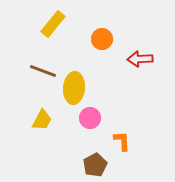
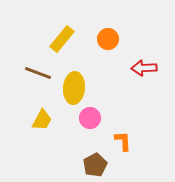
yellow rectangle: moved 9 px right, 15 px down
orange circle: moved 6 px right
red arrow: moved 4 px right, 9 px down
brown line: moved 5 px left, 2 px down
orange L-shape: moved 1 px right
